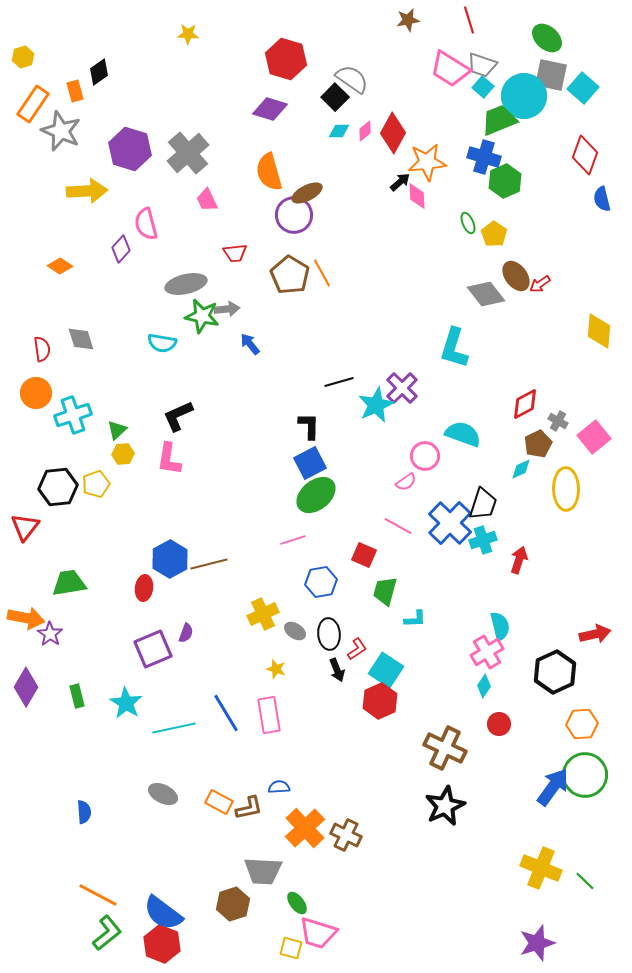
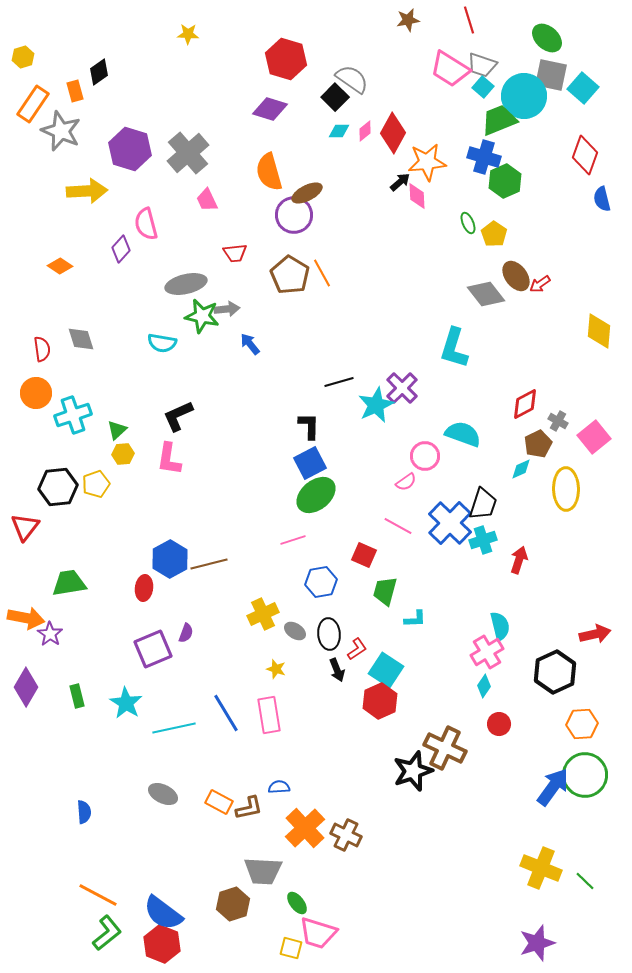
black star at (445, 806): moved 32 px left, 35 px up; rotated 6 degrees clockwise
